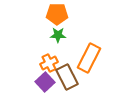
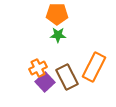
orange rectangle: moved 5 px right, 9 px down
orange cross: moved 11 px left, 5 px down
